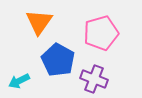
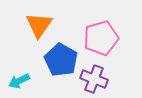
orange triangle: moved 3 px down
pink pentagon: moved 5 px down
blue pentagon: moved 3 px right
